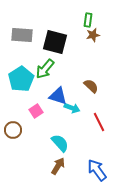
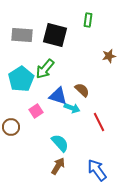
brown star: moved 16 px right, 21 px down
black square: moved 7 px up
brown semicircle: moved 9 px left, 4 px down
brown circle: moved 2 px left, 3 px up
